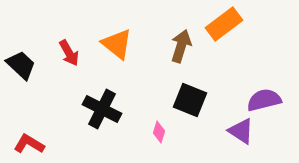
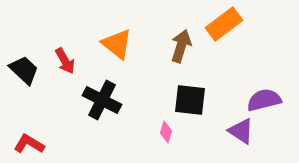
red arrow: moved 4 px left, 8 px down
black trapezoid: moved 3 px right, 5 px down
black square: rotated 16 degrees counterclockwise
black cross: moved 9 px up
pink diamond: moved 7 px right
